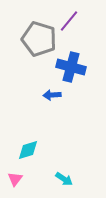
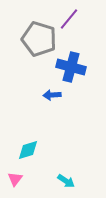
purple line: moved 2 px up
cyan arrow: moved 2 px right, 2 px down
